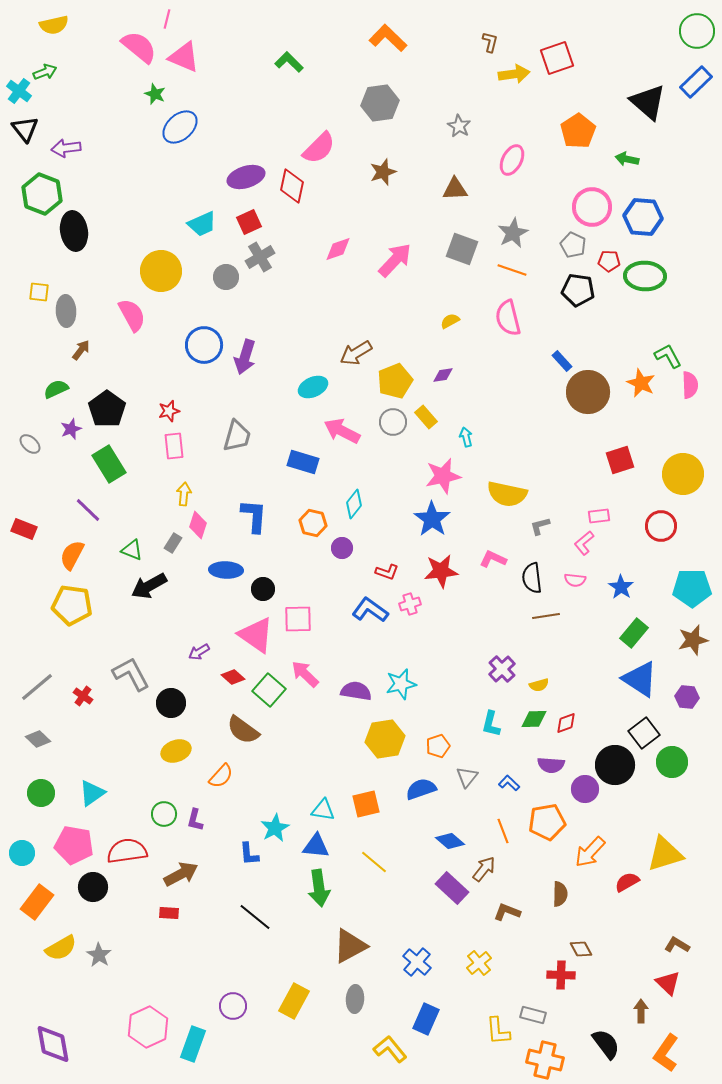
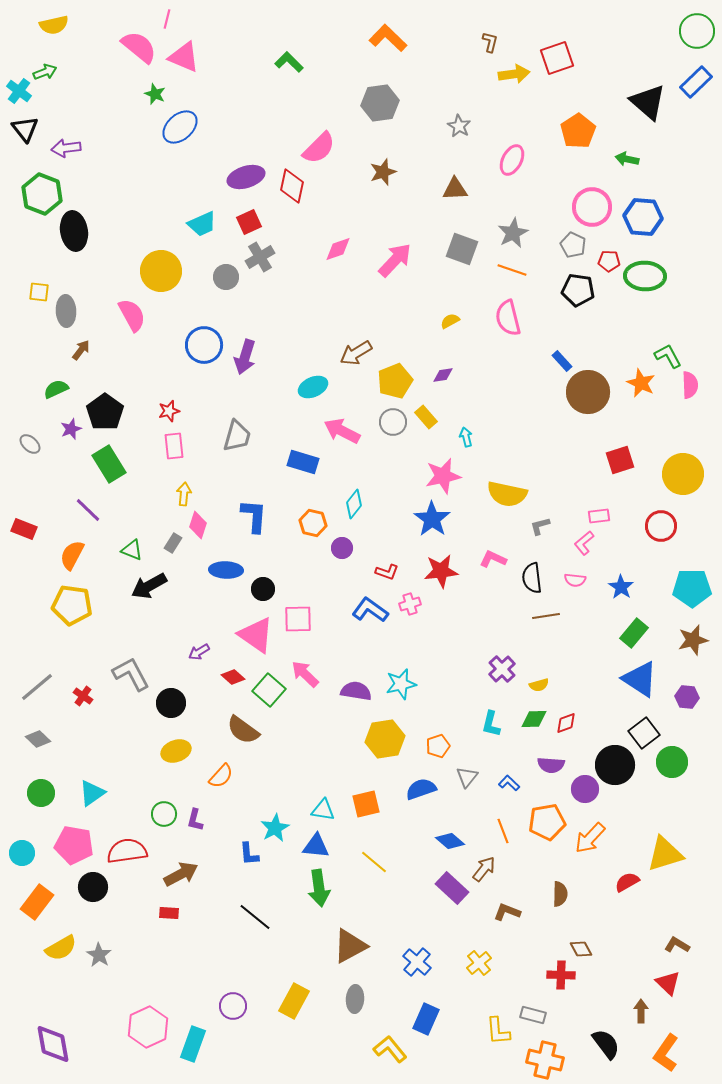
black pentagon at (107, 409): moved 2 px left, 3 px down
orange arrow at (590, 852): moved 14 px up
